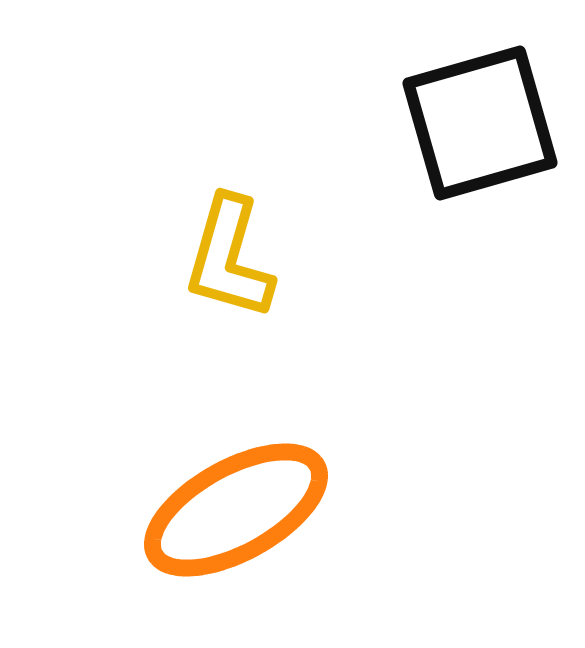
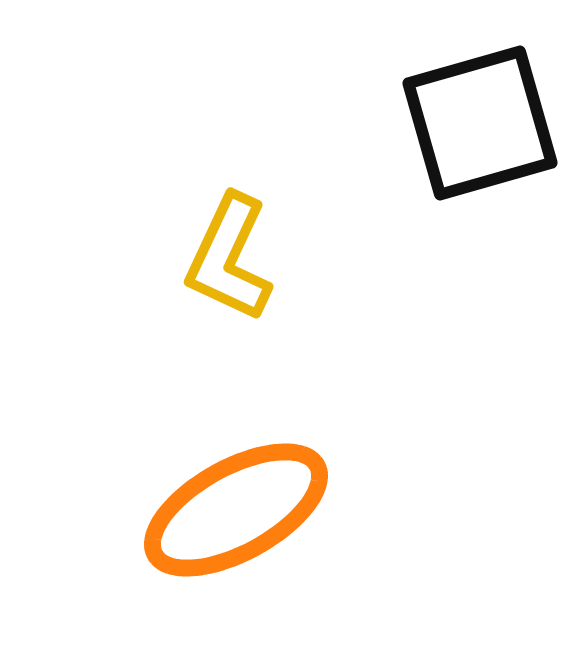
yellow L-shape: rotated 9 degrees clockwise
